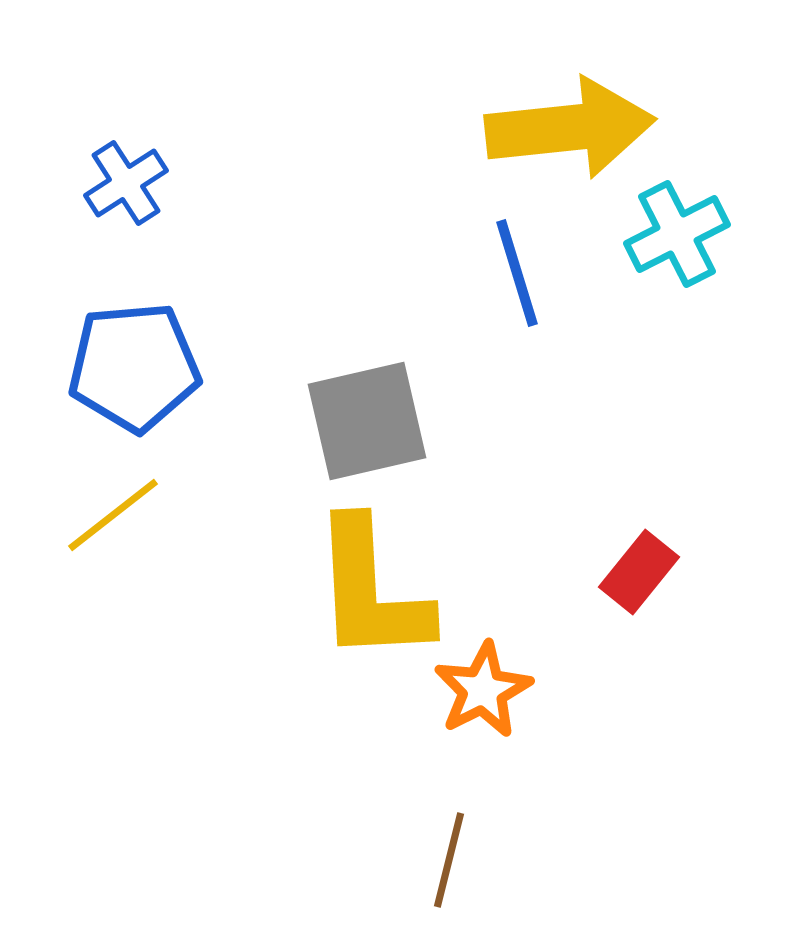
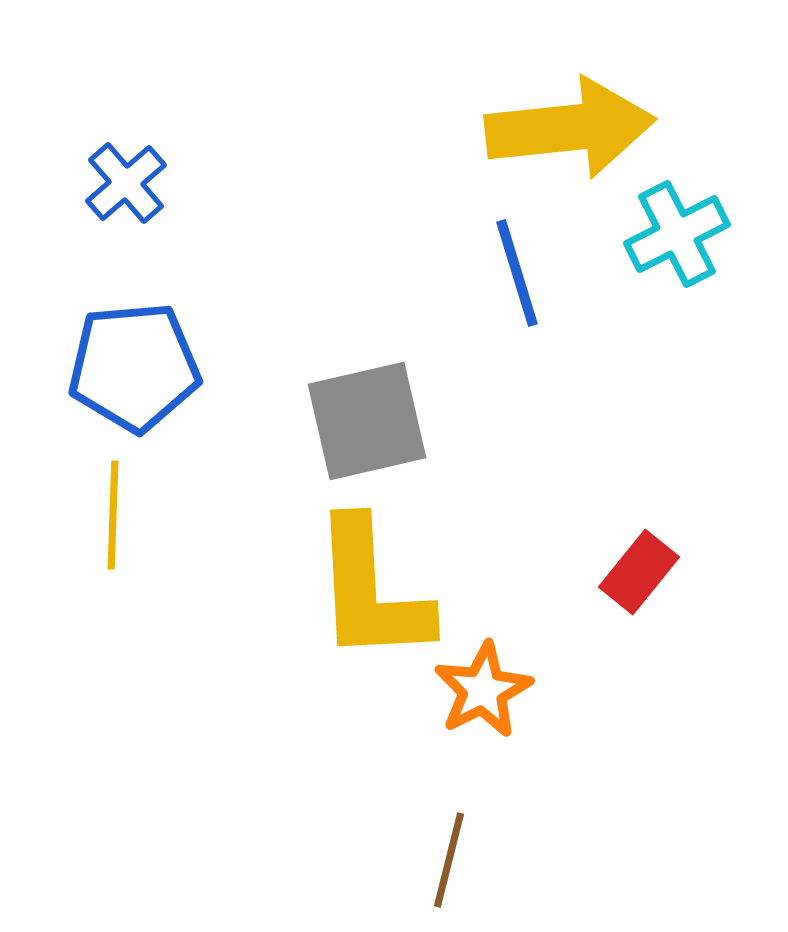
blue cross: rotated 8 degrees counterclockwise
yellow line: rotated 50 degrees counterclockwise
